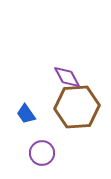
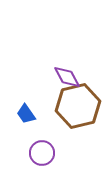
brown hexagon: moved 1 px right, 1 px up; rotated 9 degrees counterclockwise
